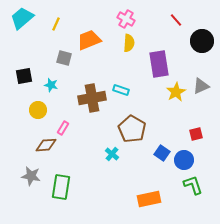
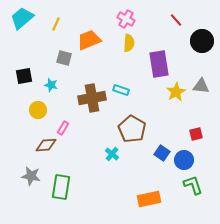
gray triangle: rotated 30 degrees clockwise
